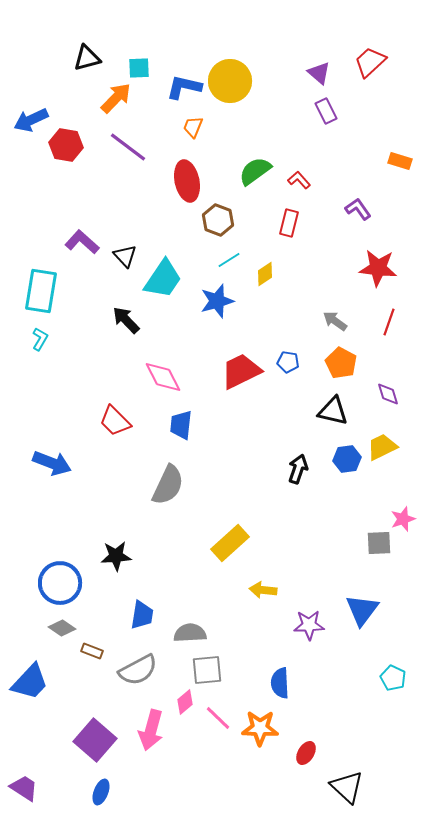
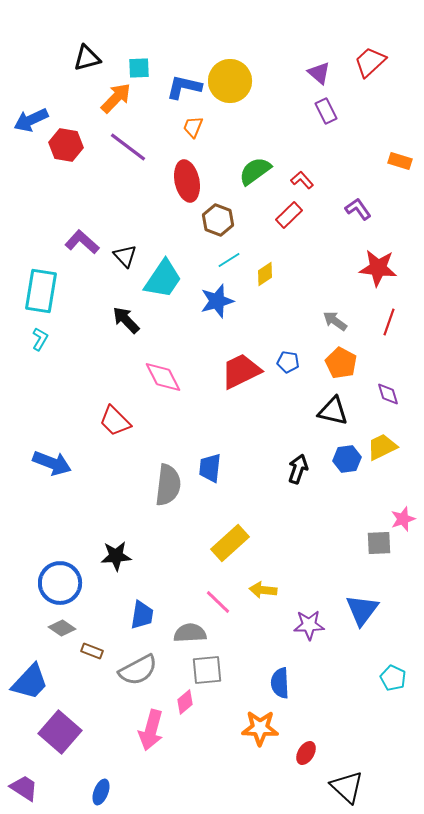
red L-shape at (299, 180): moved 3 px right
red rectangle at (289, 223): moved 8 px up; rotated 32 degrees clockwise
blue trapezoid at (181, 425): moved 29 px right, 43 px down
gray semicircle at (168, 485): rotated 18 degrees counterclockwise
pink line at (218, 718): moved 116 px up
purple square at (95, 740): moved 35 px left, 8 px up
